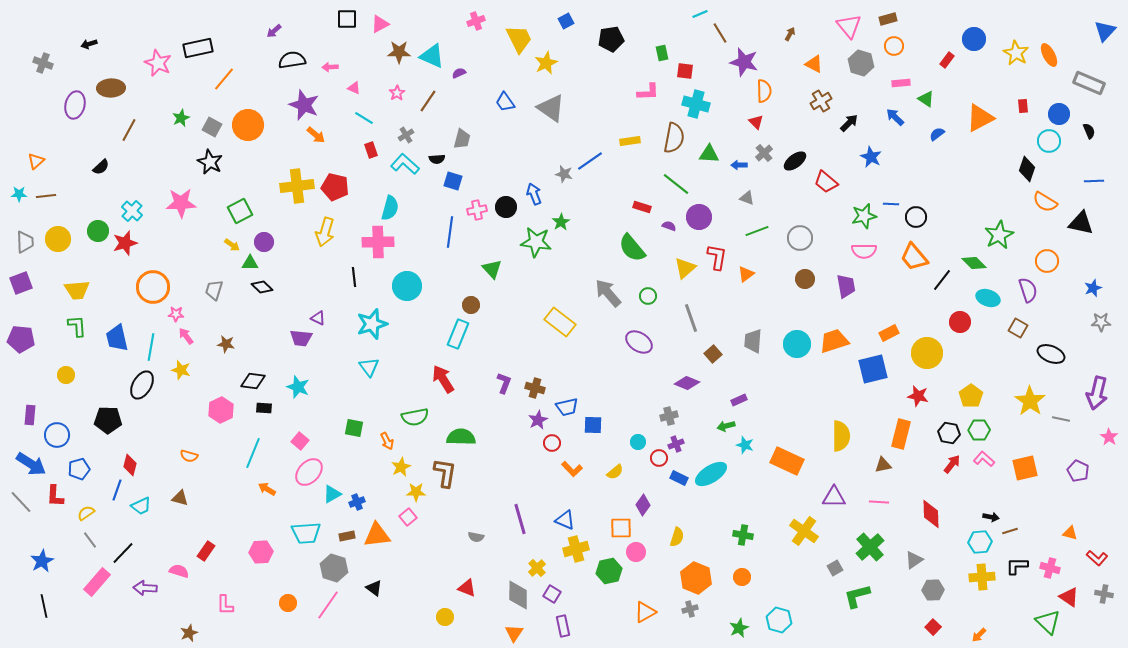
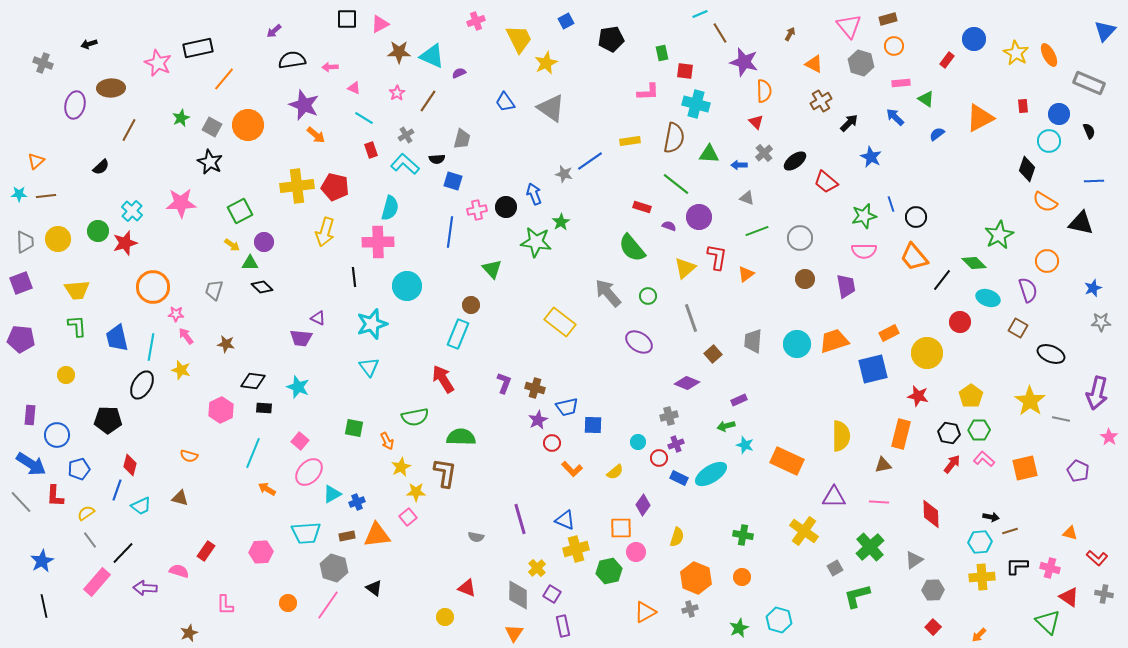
blue line at (891, 204): rotated 70 degrees clockwise
